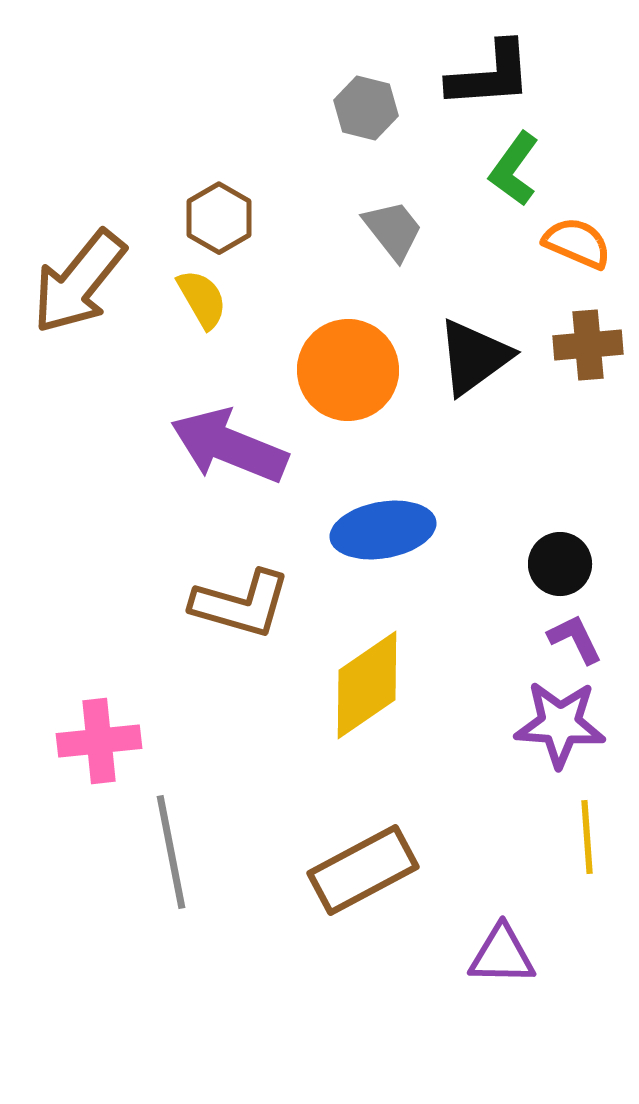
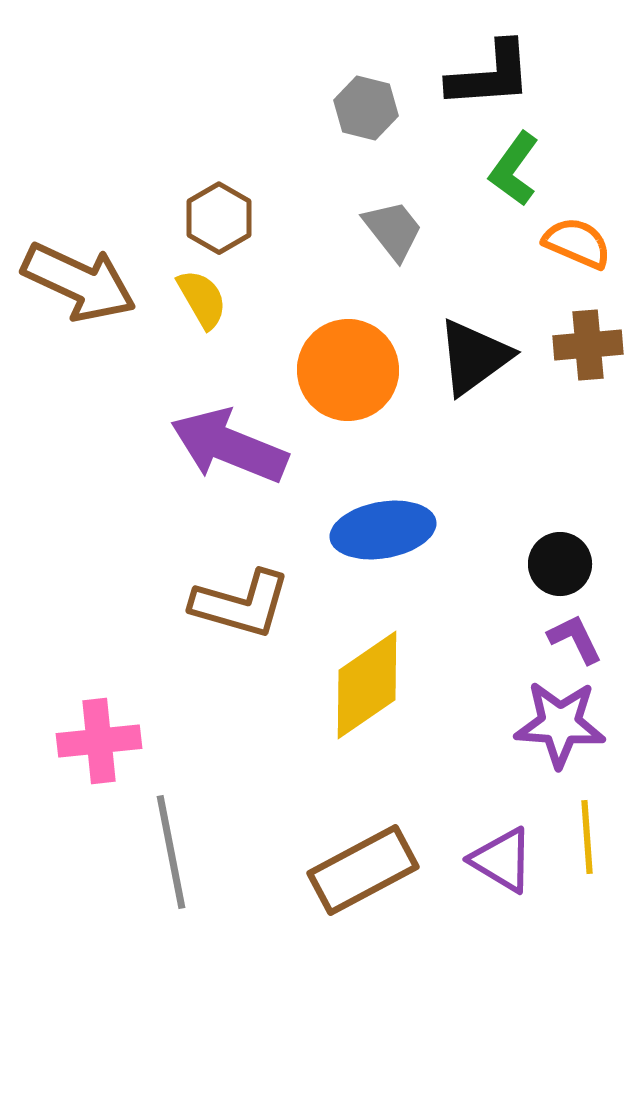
brown arrow: rotated 104 degrees counterclockwise
purple triangle: moved 95 px up; rotated 30 degrees clockwise
